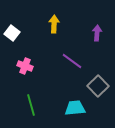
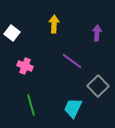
cyan trapezoid: moved 2 px left; rotated 60 degrees counterclockwise
